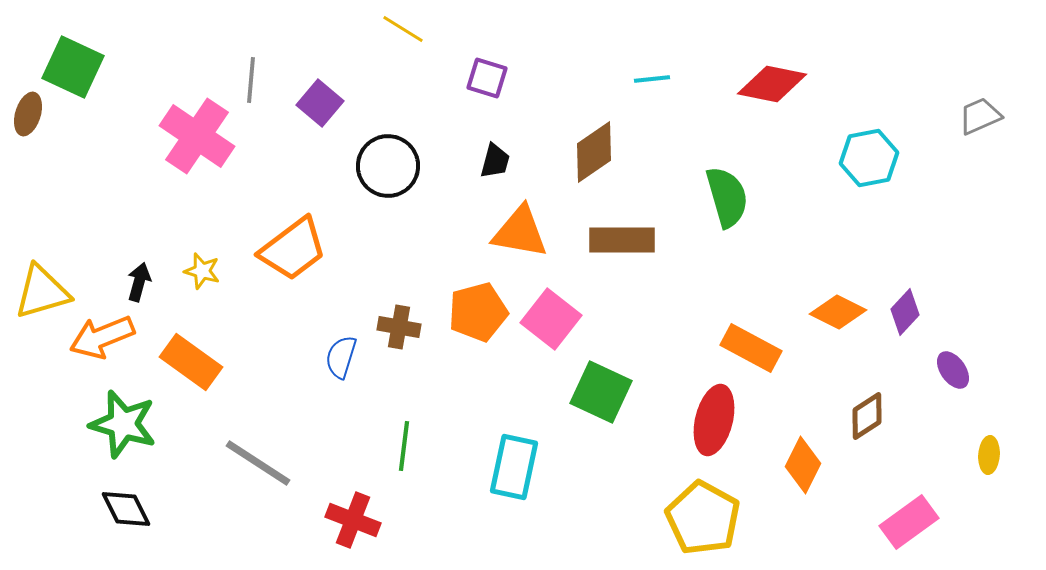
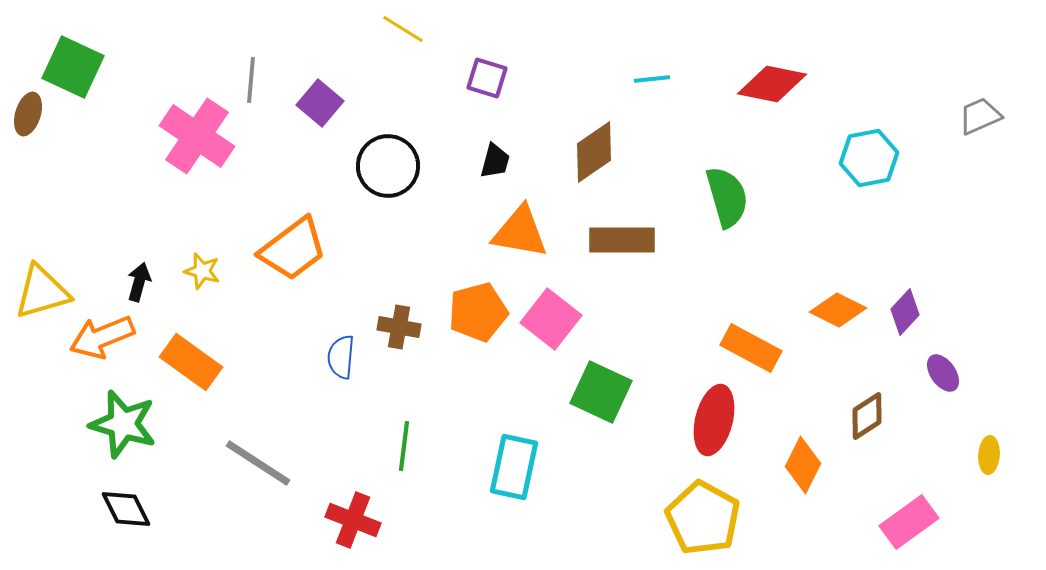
orange diamond at (838, 312): moved 2 px up
blue semicircle at (341, 357): rotated 12 degrees counterclockwise
purple ellipse at (953, 370): moved 10 px left, 3 px down
